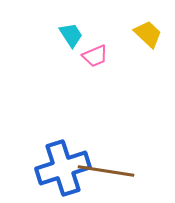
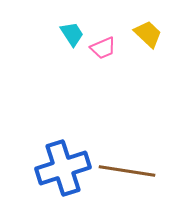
cyan trapezoid: moved 1 px right, 1 px up
pink trapezoid: moved 8 px right, 8 px up
brown line: moved 21 px right
